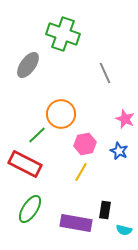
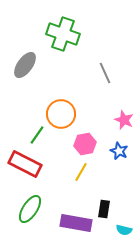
gray ellipse: moved 3 px left
pink star: moved 1 px left, 1 px down
green line: rotated 12 degrees counterclockwise
black rectangle: moved 1 px left, 1 px up
